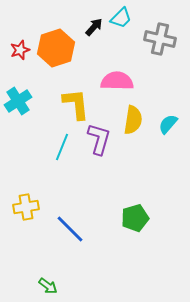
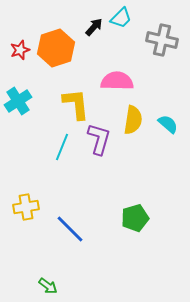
gray cross: moved 2 px right, 1 px down
cyan semicircle: rotated 90 degrees clockwise
